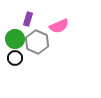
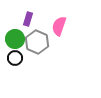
pink semicircle: rotated 132 degrees clockwise
